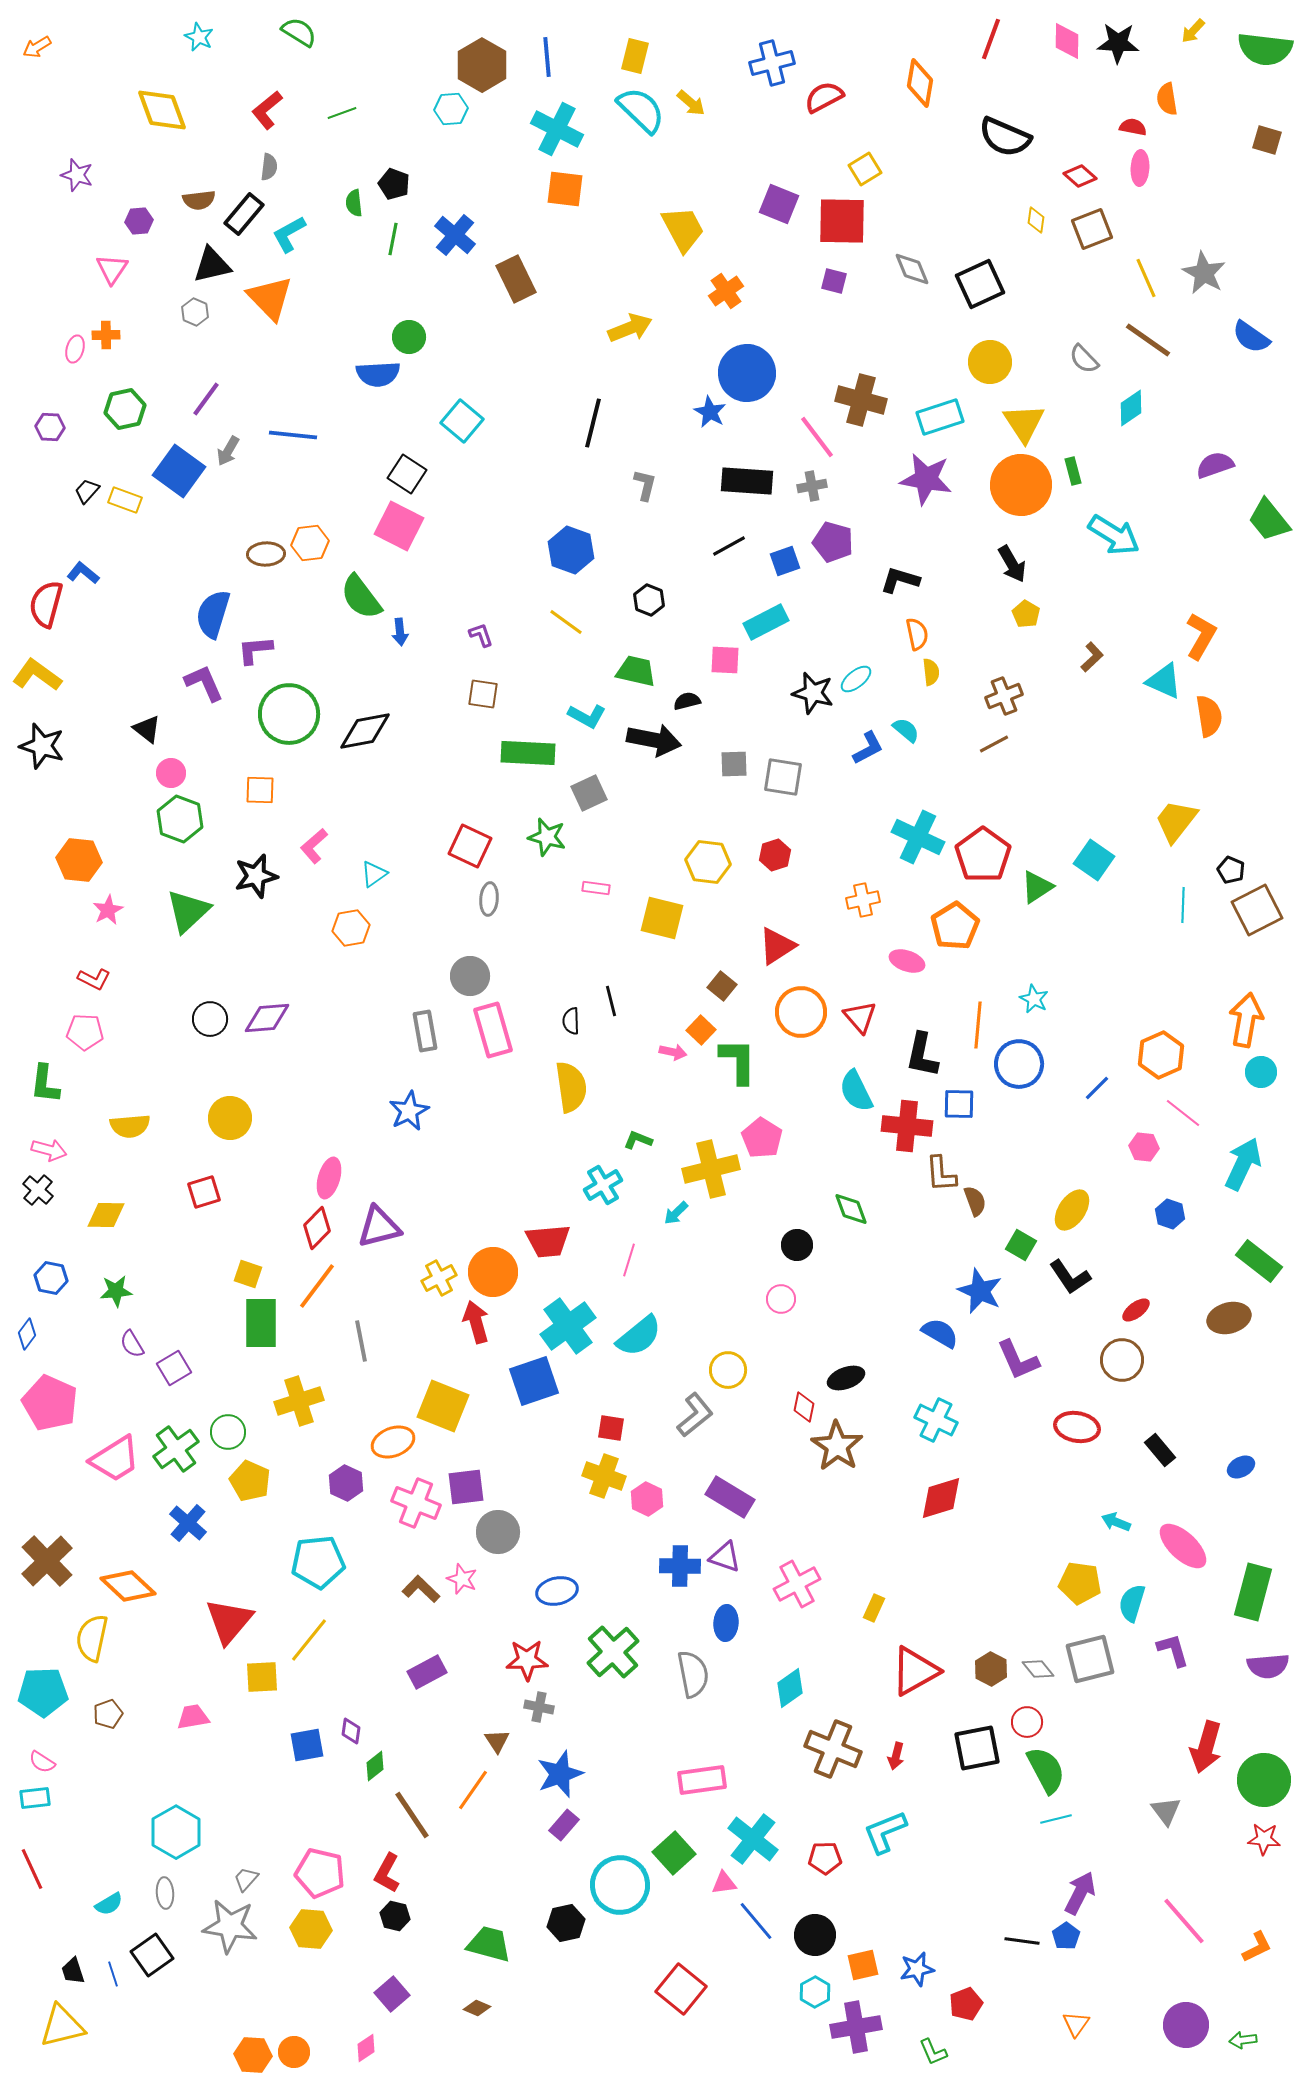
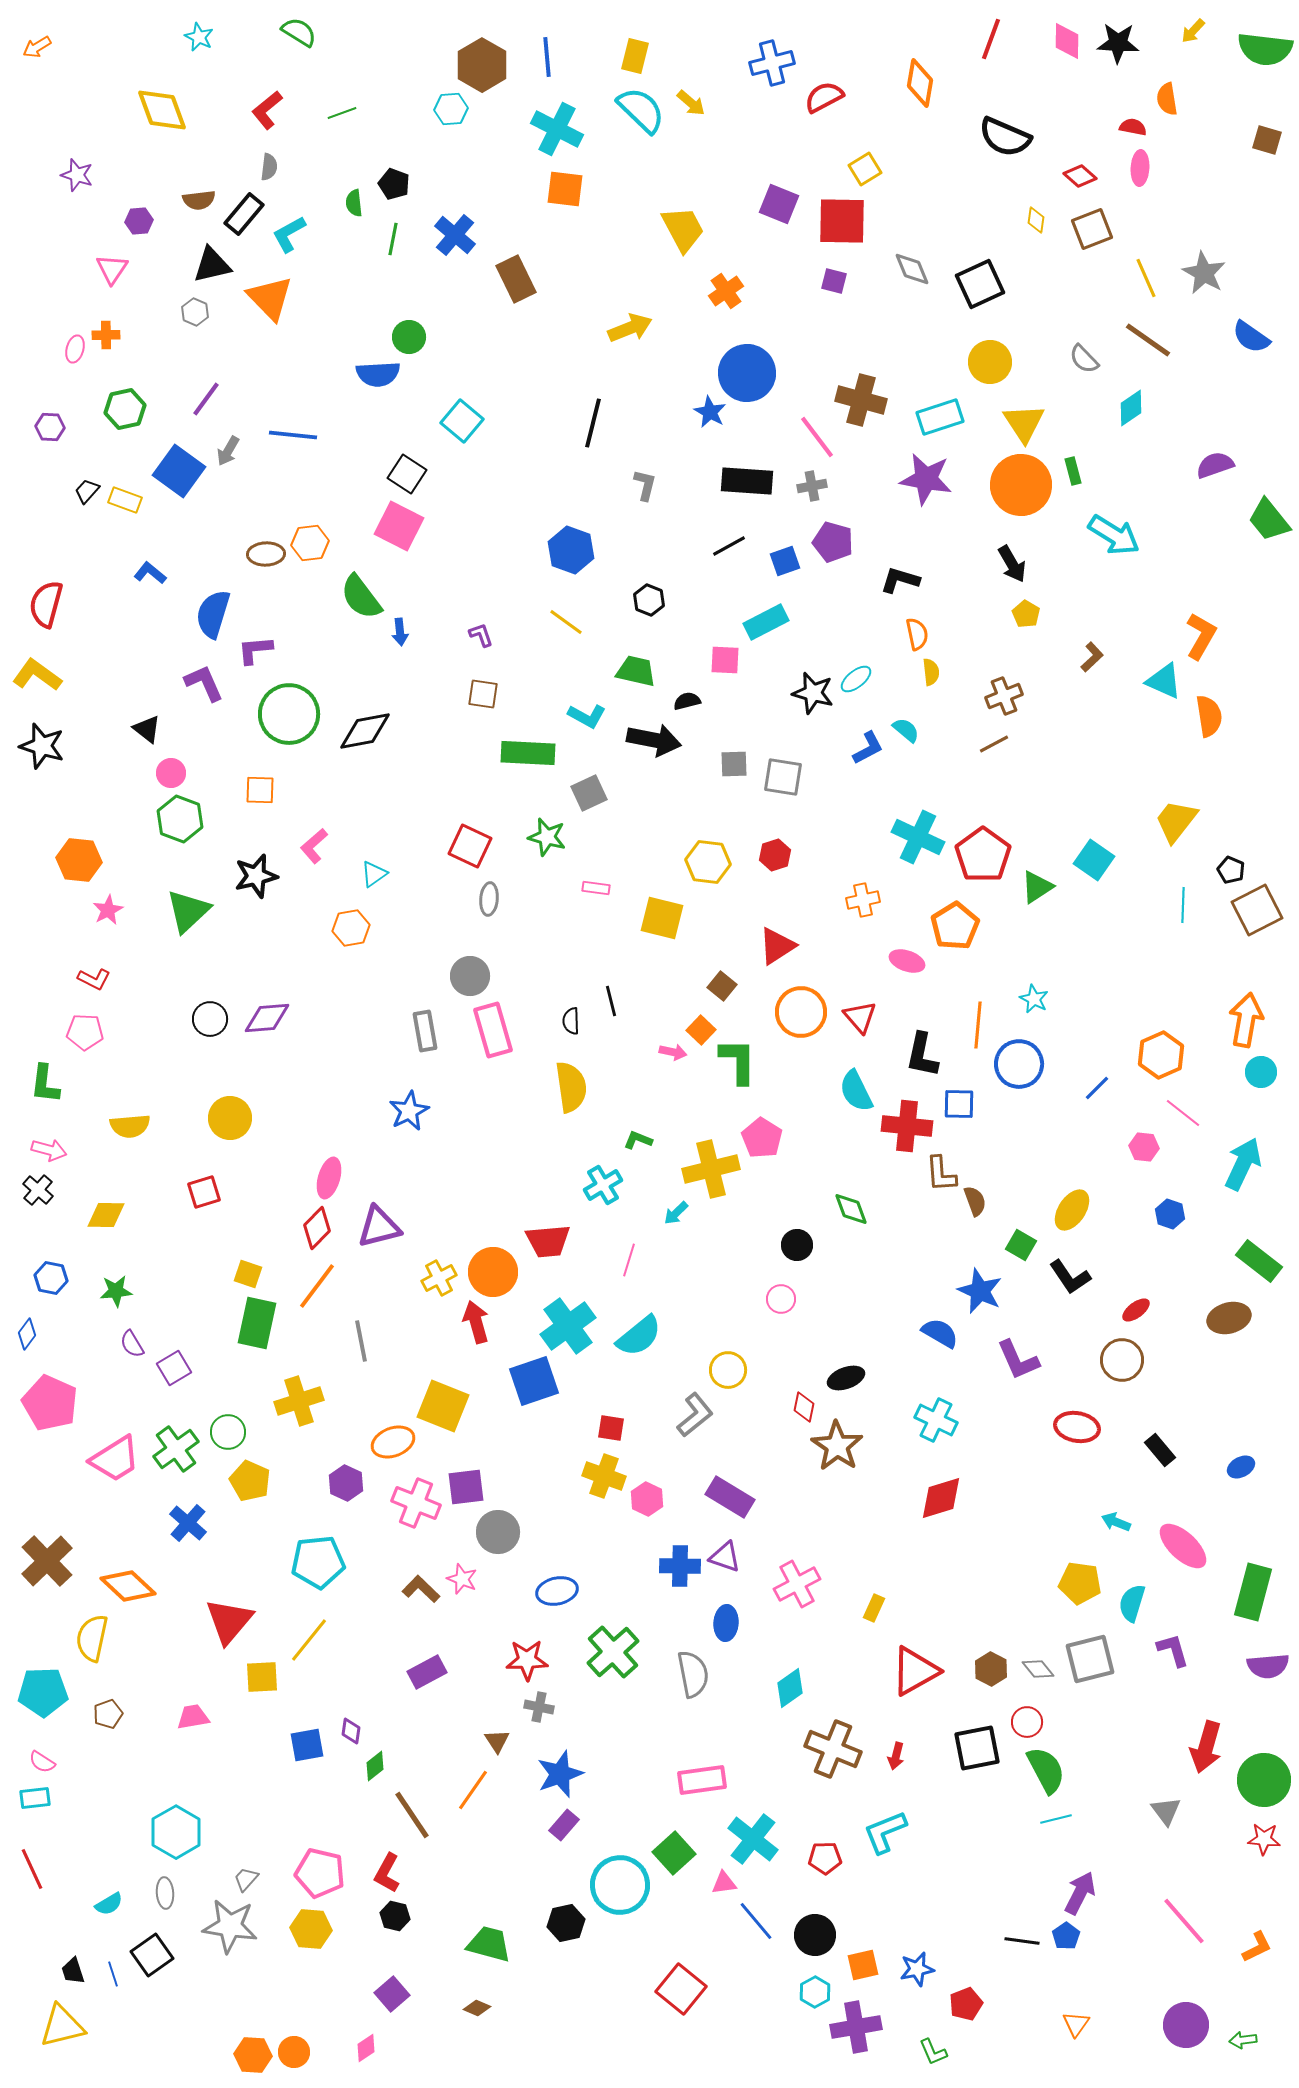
blue L-shape at (83, 573): moved 67 px right
green rectangle at (261, 1323): moved 4 px left; rotated 12 degrees clockwise
